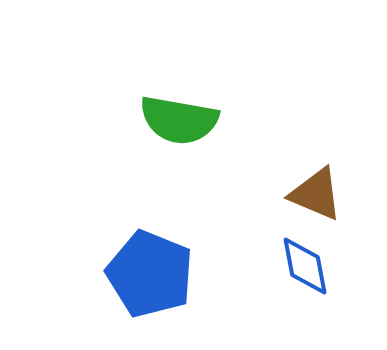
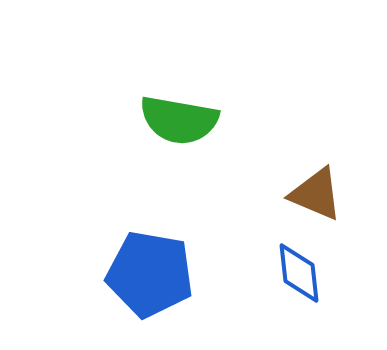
blue diamond: moved 6 px left, 7 px down; rotated 4 degrees clockwise
blue pentagon: rotated 12 degrees counterclockwise
